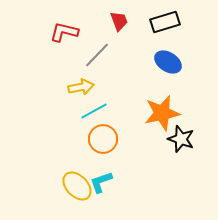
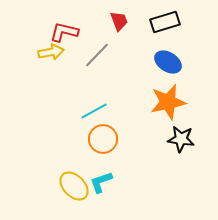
yellow arrow: moved 30 px left, 35 px up
orange star: moved 6 px right, 11 px up
black star: rotated 12 degrees counterclockwise
yellow ellipse: moved 3 px left
